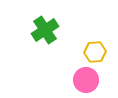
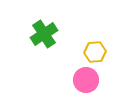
green cross: moved 1 px left, 4 px down
